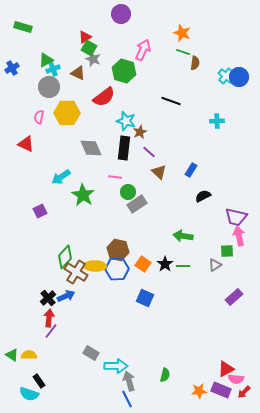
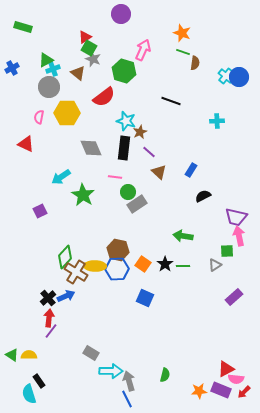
brown triangle at (78, 73): rotated 14 degrees clockwise
cyan arrow at (116, 366): moved 5 px left, 5 px down
cyan semicircle at (29, 394): rotated 54 degrees clockwise
